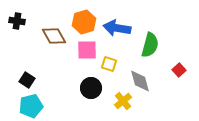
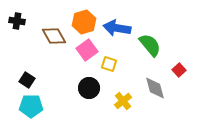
green semicircle: rotated 55 degrees counterclockwise
pink square: rotated 35 degrees counterclockwise
gray diamond: moved 15 px right, 7 px down
black circle: moved 2 px left
cyan pentagon: rotated 15 degrees clockwise
